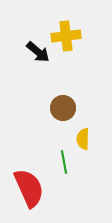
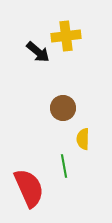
green line: moved 4 px down
